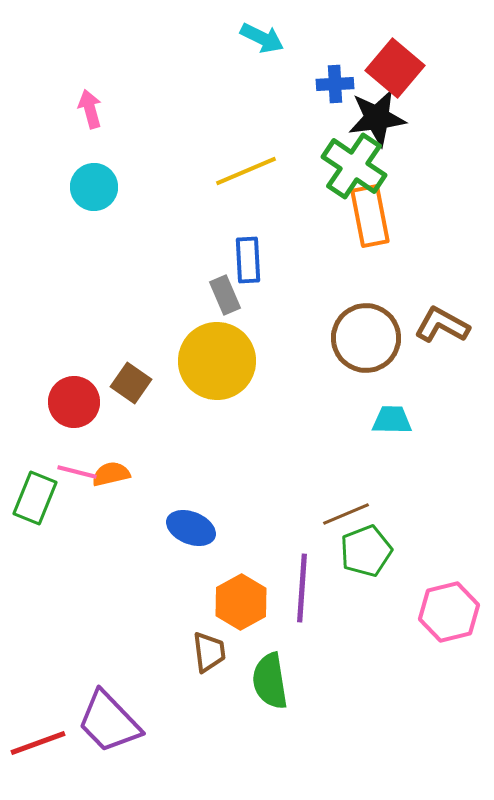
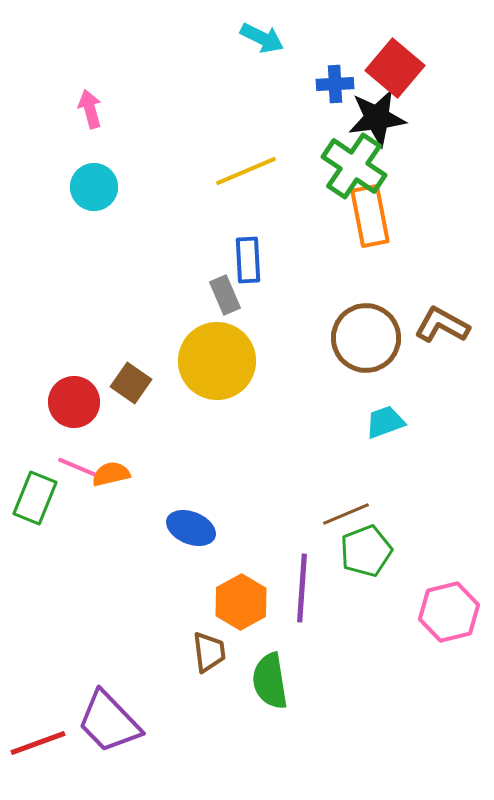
cyan trapezoid: moved 7 px left, 2 px down; rotated 21 degrees counterclockwise
pink line: moved 5 px up; rotated 9 degrees clockwise
